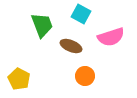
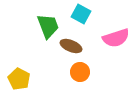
green trapezoid: moved 6 px right, 1 px down
pink semicircle: moved 5 px right, 1 px down
orange circle: moved 5 px left, 4 px up
